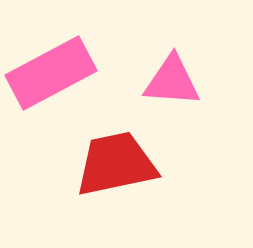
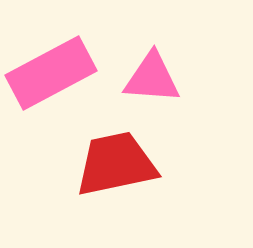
pink triangle: moved 20 px left, 3 px up
